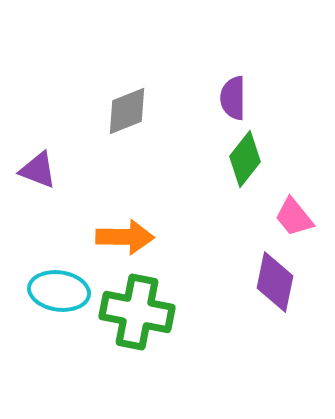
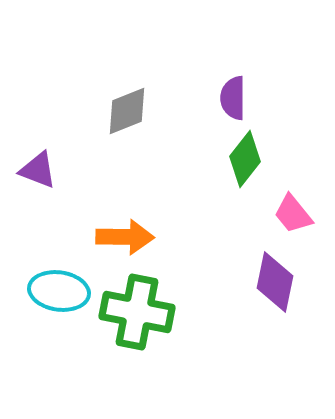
pink trapezoid: moved 1 px left, 3 px up
